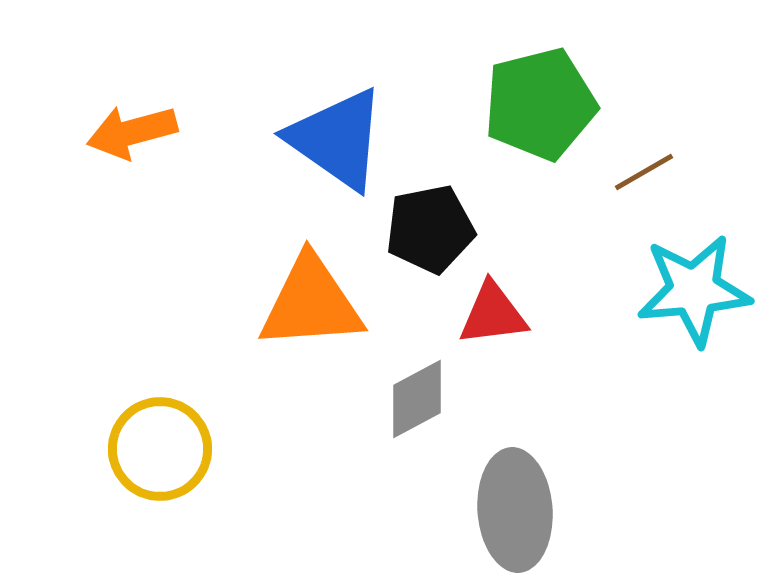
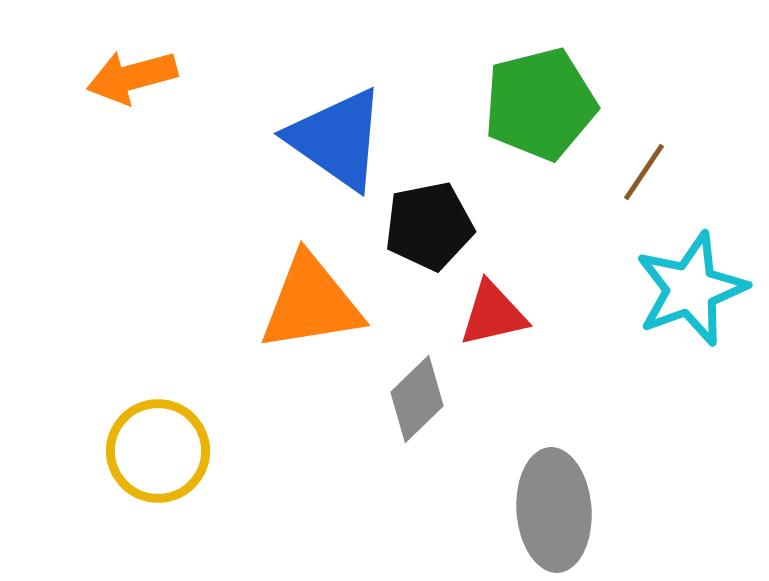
orange arrow: moved 55 px up
brown line: rotated 26 degrees counterclockwise
black pentagon: moved 1 px left, 3 px up
cyan star: moved 3 px left, 1 px up; rotated 15 degrees counterclockwise
orange triangle: rotated 5 degrees counterclockwise
red triangle: rotated 6 degrees counterclockwise
gray diamond: rotated 16 degrees counterclockwise
yellow circle: moved 2 px left, 2 px down
gray ellipse: moved 39 px right
